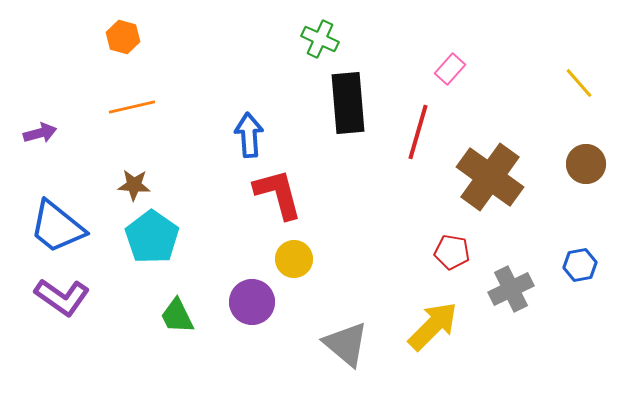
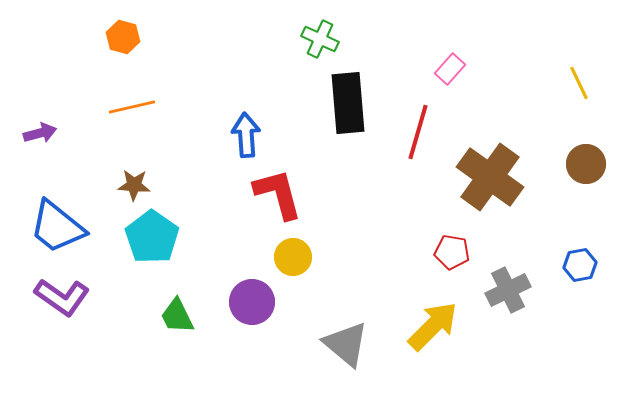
yellow line: rotated 16 degrees clockwise
blue arrow: moved 3 px left
yellow circle: moved 1 px left, 2 px up
gray cross: moved 3 px left, 1 px down
